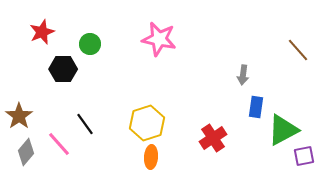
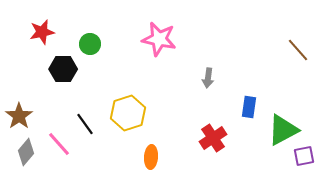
red star: rotated 10 degrees clockwise
gray arrow: moved 35 px left, 3 px down
blue rectangle: moved 7 px left
yellow hexagon: moved 19 px left, 10 px up
